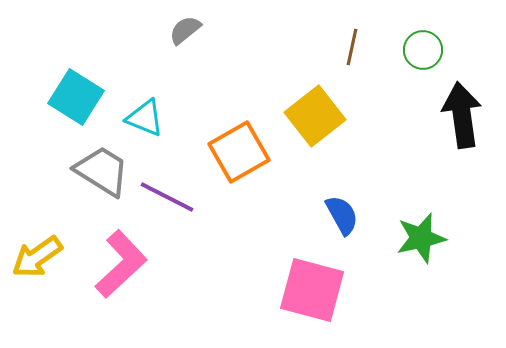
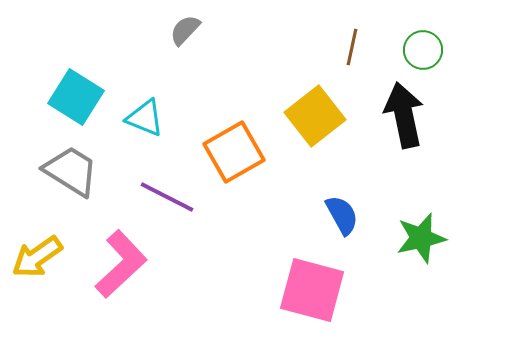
gray semicircle: rotated 8 degrees counterclockwise
black arrow: moved 58 px left; rotated 4 degrees counterclockwise
orange square: moved 5 px left
gray trapezoid: moved 31 px left
